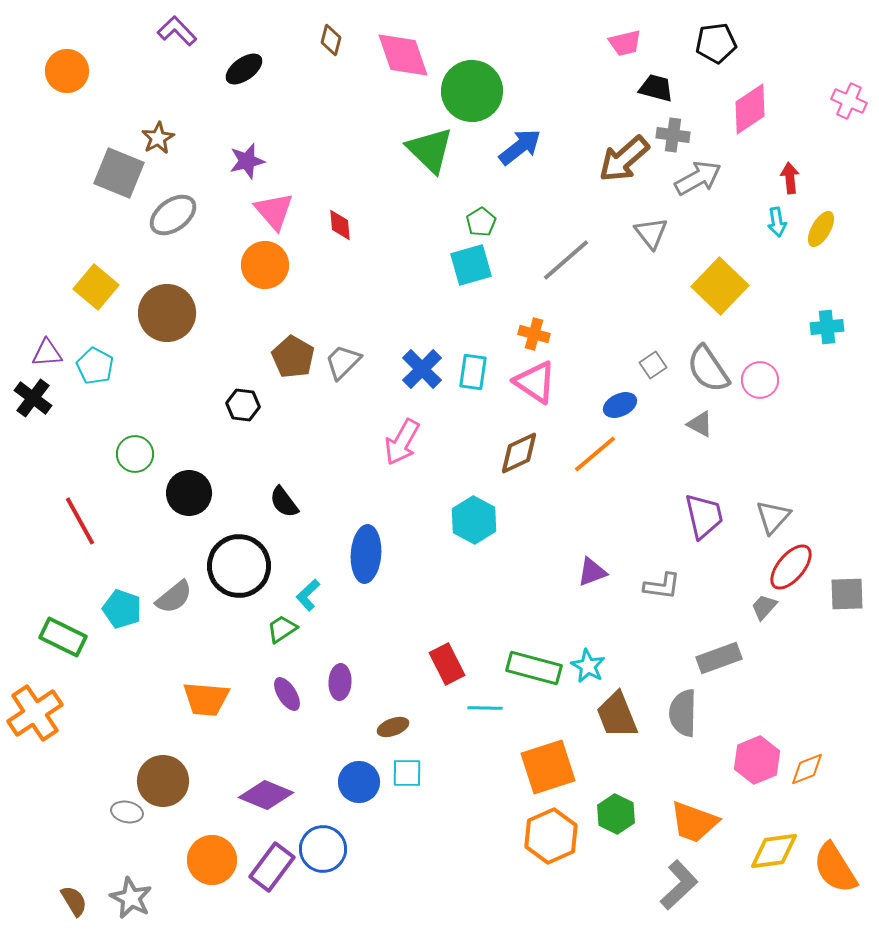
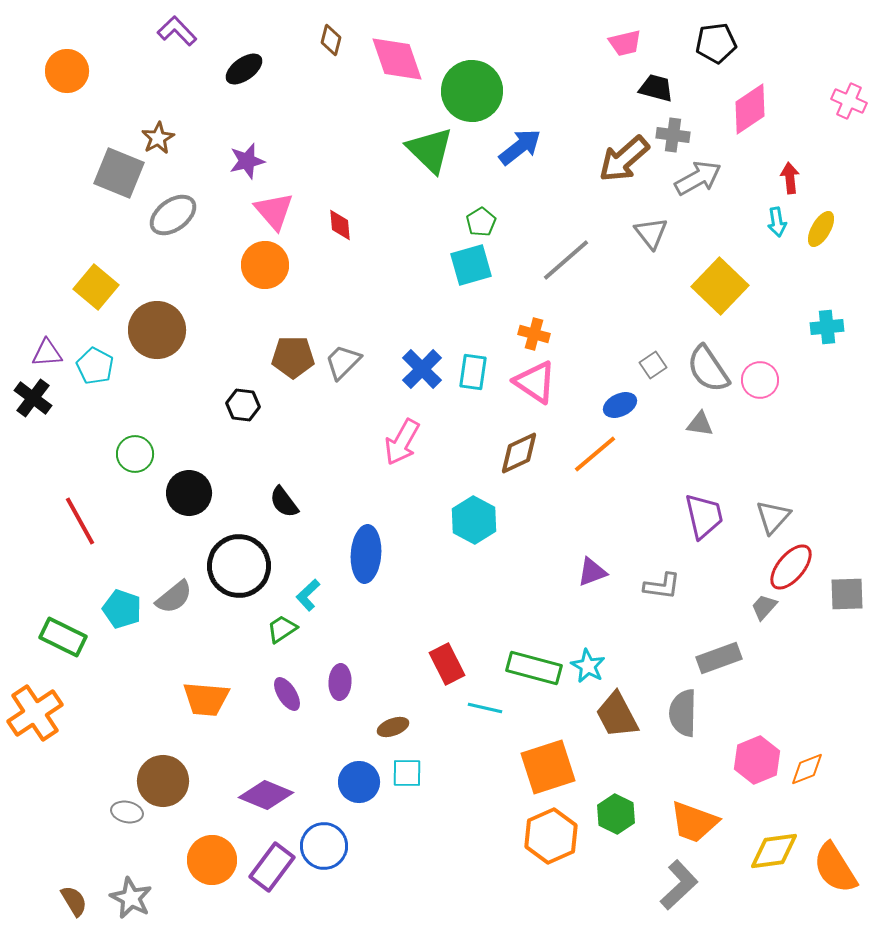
pink diamond at (403, 55): moved 6 px left, 4 px down
brown circle at (167, 313): moved 10 px left, 17 px down
brown pentagon at (293, 357): rotated 30 degrees counterclockwise
gray triangle at (700, 424): rotated 20 degrees counterclockwise
cyan line at (485, 708): rotated 12 degrees clockwise
brown trapezoid at (617, 715): rotated 6 degrees counterclockwise
blue circle at (323, 849): moved 1 px right, 3 px up
